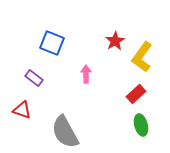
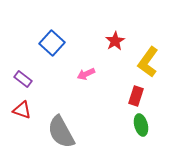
blue square: rotated 20 degrees clockwise
yellow L-shape: moved 6 px right, 5 px down
pink arrow: rotated 114 degrees counterclockwise
purple rectangle: moved 11 px left, 1 px down
red rectangle: moved 2 px down; rotated 30 degrees counterclockwise
gray semicircle: moved 4 px left
